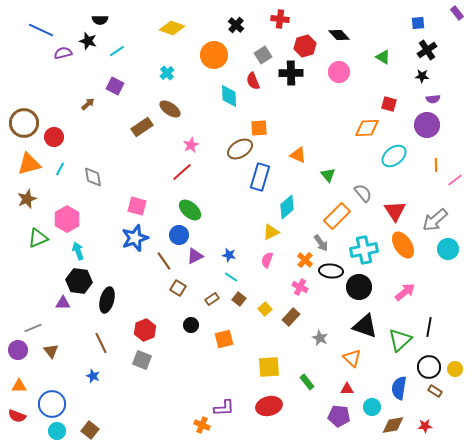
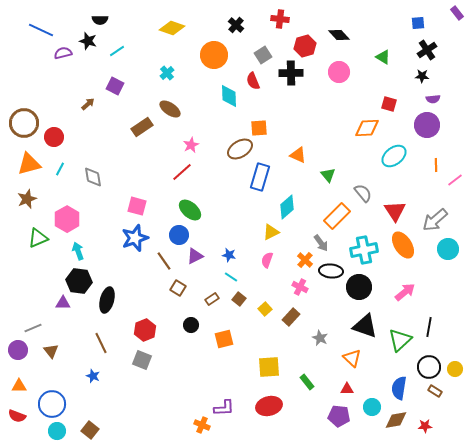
brown diamond at (393, 425): moved 3 px right, 5 px up
